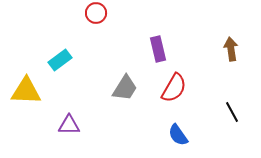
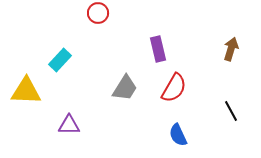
red circle: moved 2 px right
brown arrow: rotated 25 degrees clockwise
cyan rectangle: rotated 10 degrees counterclockwise
black line: moved 1 px left, 1 px up
blue semicircle: rotated 10 degrees clockwise
